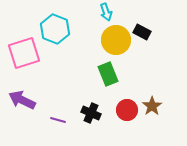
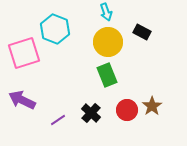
yellow circle: moved 8 px left, 2 px down
green rectangle: moved 1 px left, 1 px down
black cross: rotated 18 degrees clockwise
purple line: rotated 49 degrees counterclockwise
